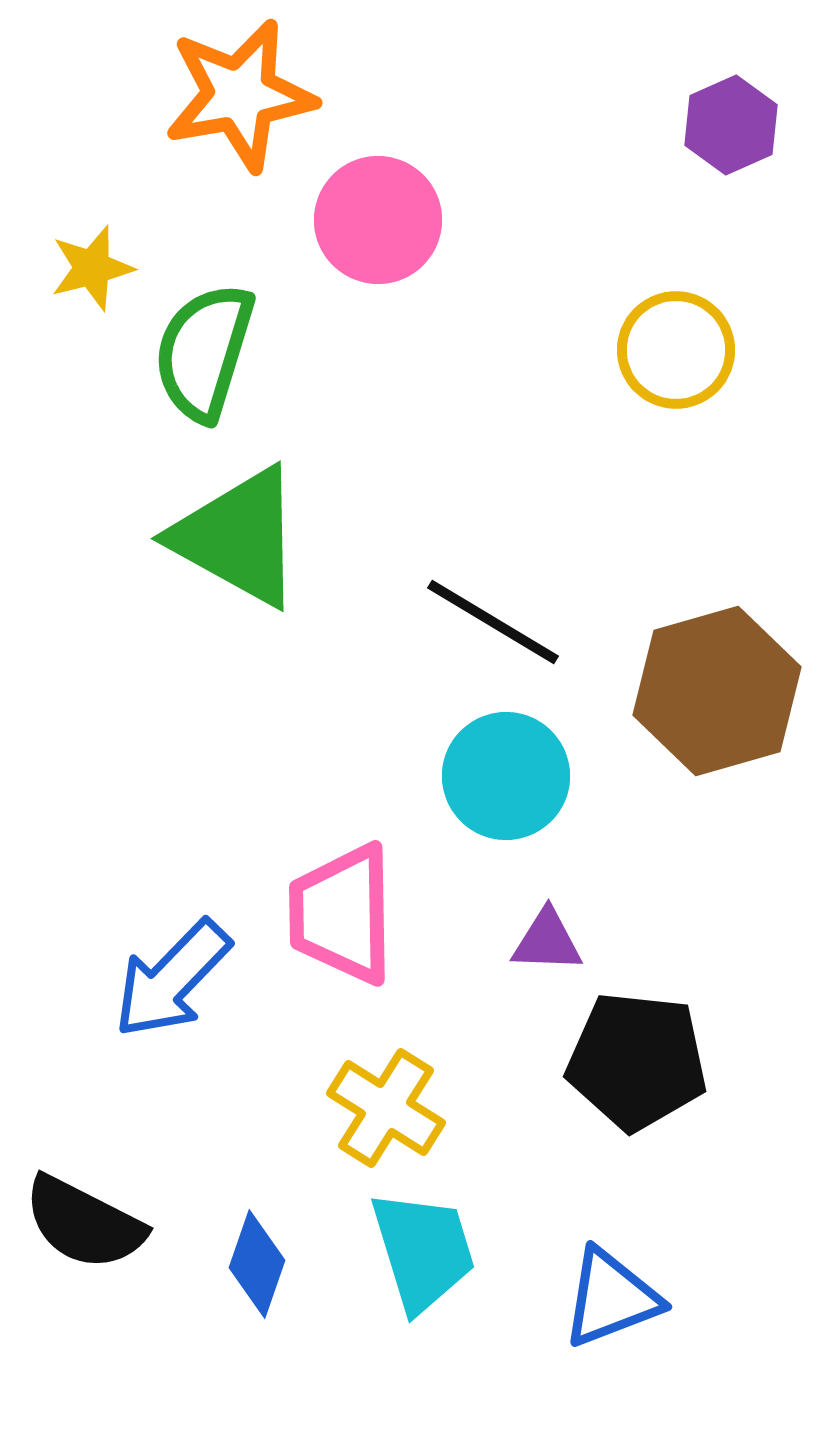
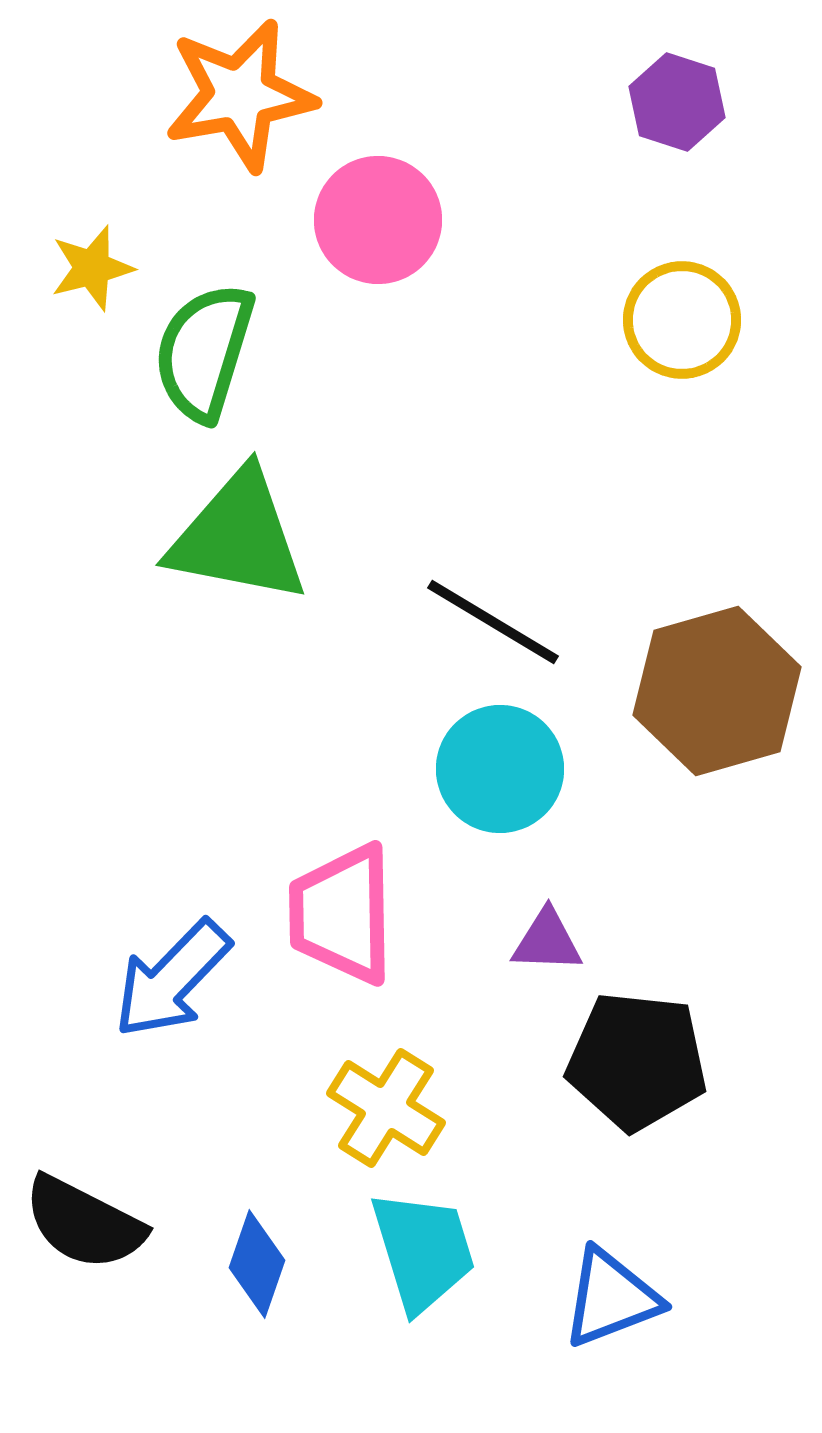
purple hexagon: moved 54 px left, 23 px up; rotated 18 degrees counterclockwise
yellow circle: moved 6 px right, 30 px up
green triangle: rotated 18 degrees counterclockwise
cyan circle: moved 6 px left, 7 px up
